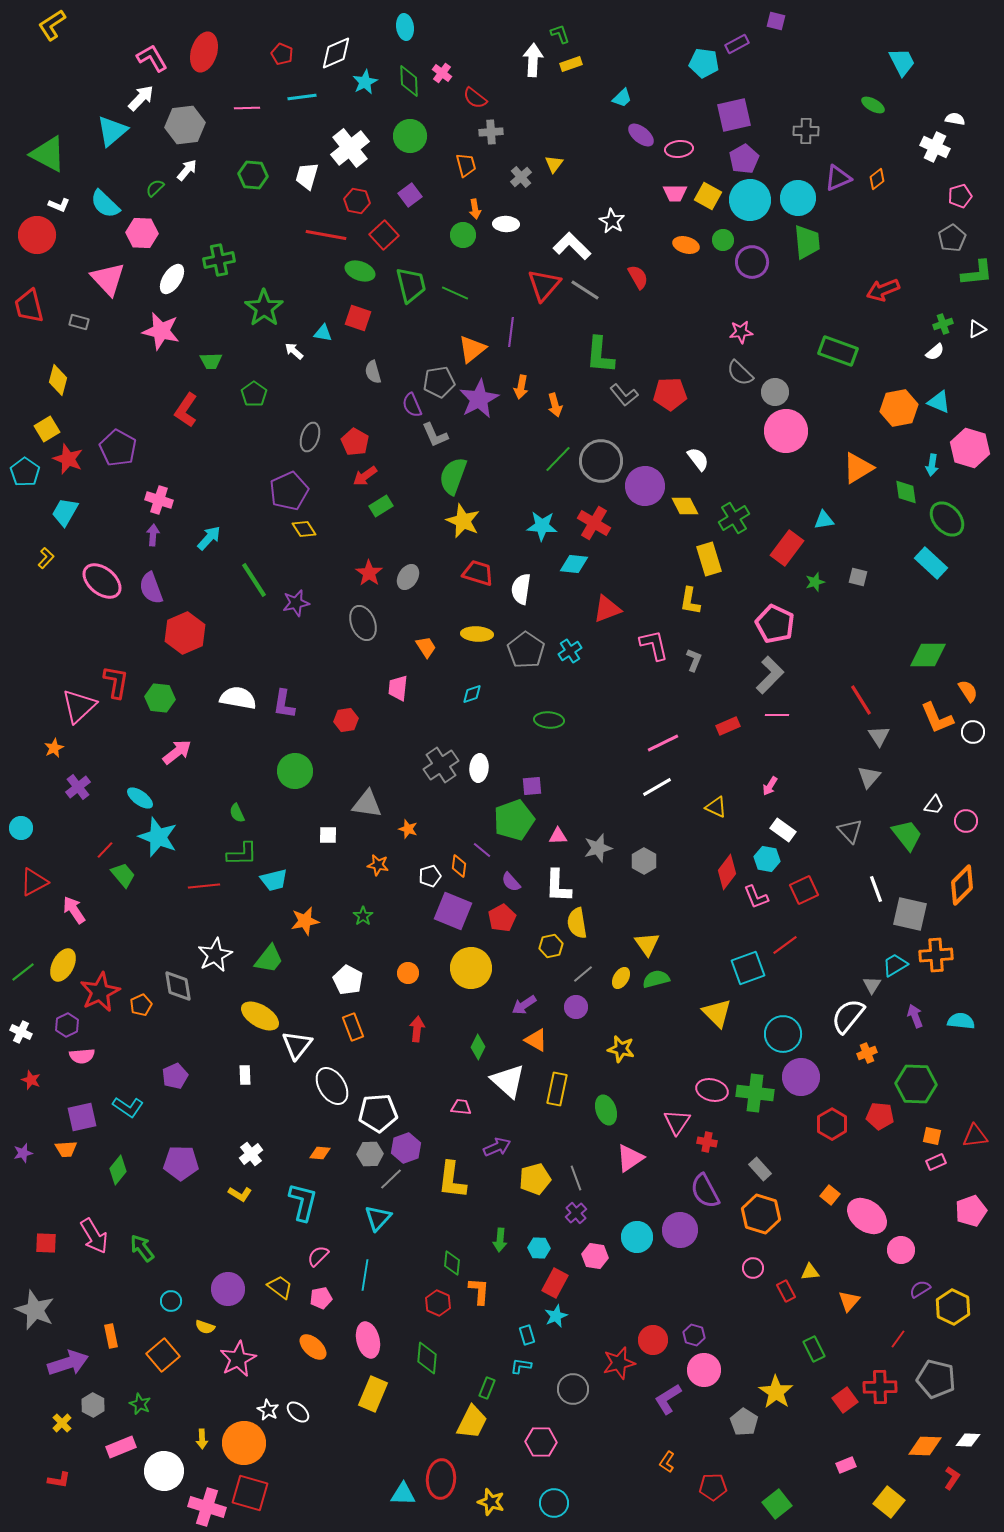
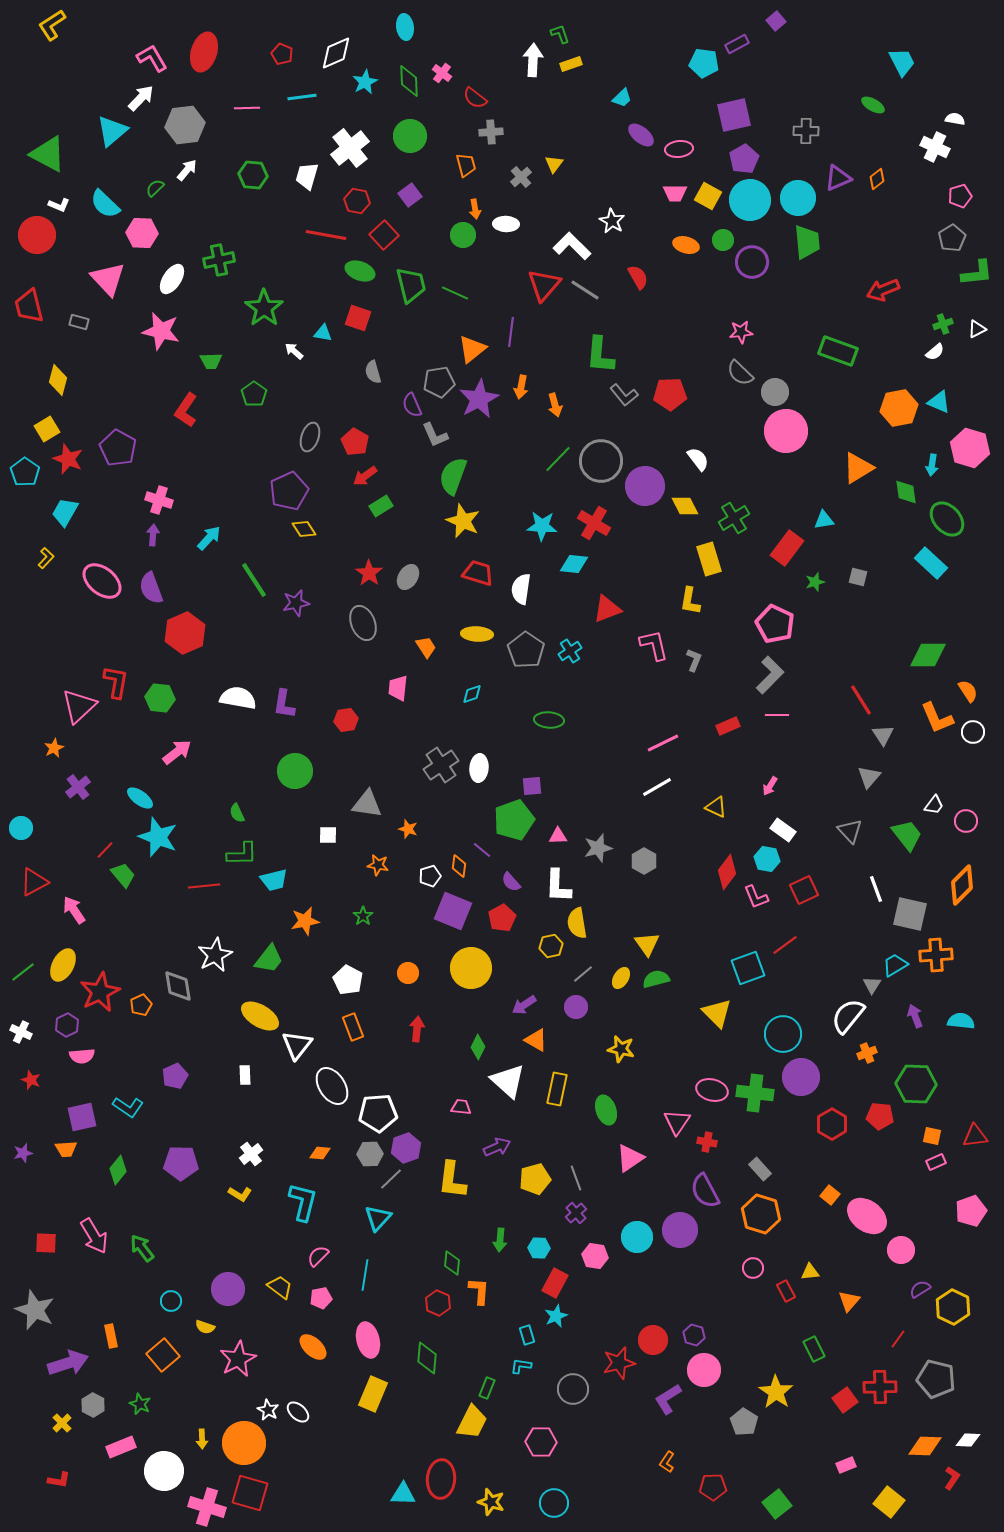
purple square at (776, 21): rotated 36 degrees clockwise
gray triangle at (879, 736): moved 4 px right, 1 px up
